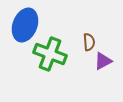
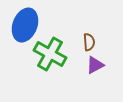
green cross: rotated 8 degrees clockwise
purple triangle: moved 8 px left, 4 px down
